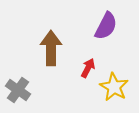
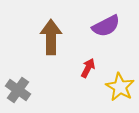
purple semicircle: rotated 36 degrees clockwise
brown arrow: moved 11 px up
yellow star: moved 6 px right
